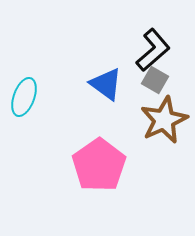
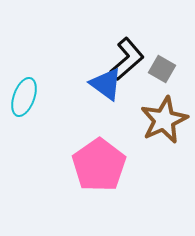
black L-shape: moved 26 px left, 9 px down
gray square: moved 7 px right, 11 px up
